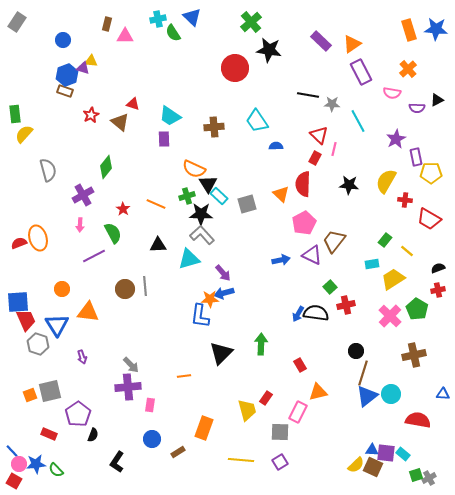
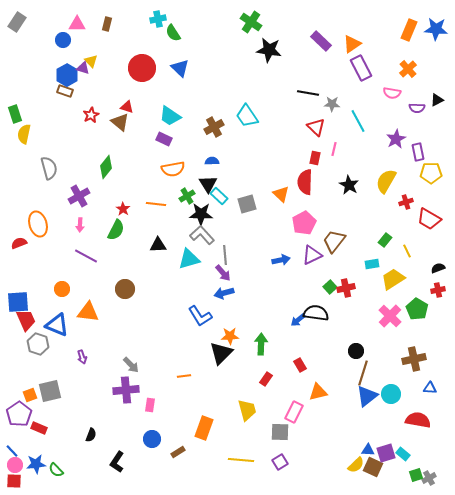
blue triangle at (192, 17): moved 12 px left, 51 px down
green cross at (251, 22): rotated 15 degrees counterclockwise
orange rectangle at (409, 30): rotated 40 degrees clockwise
pink triangle at (125, 36): moved 48 px left, 12 px up
yellow triangle at (91, 61): rotated 40 degrees clockwise
red circle at (235, 68): moved 93 px left
purple rectangle at (361, 72): moved 4 px up
blue hexagon at (67, 75): rotated 10 degrees counterclockwise
black line at (308, 95): moved 2 px up
red triangle at (133, 104): moved 6 px left, 3 px down
green rectangle at (15, 114): rotated 12 degrees counterclockwise
cyan trapezoid at (257, 121): moved 10 px left, 5 px up
brown cross at (214, 127): rotated 24 degrees counterclockwise
yellow semicircle at (24, 134): rotated 30 degrees counterclockwise
red triangle at (319, 135): moved 3 px left, 8 px up
purple rectangle at (164, 139): rotated 63 degrees counterclockwise
blue semicircle at (276, 146): moved 64 px left, 15 px down
purple rectangle at (416, 157): moved 2 px right, 5 px up
red rectangle at (315, 158): rotated 16 degrees counterclockwise
orange semicircle at (194, 169): moved 21 px left; rotated 35 degrees counterclockwise
gray semicircle at (48, 170): moved 1 px right, 2 px up
red semicircle at (303, 184): moved 2 px right, 2 px up
black star at (349, 185): rotated 24 degrees clockwise
purple cross at (83, 195): moved 4 px left, 1 px down
green cross at (187, 196): rotated 14 degrees counterclockwise
red cross at (405, 200): moved 1 px right, 2 px down; rotated 24 degrees counterclockwise
orange line at (156, 204): rotated 18 degrees counterclockwise
green semicircle at (113, 233): moved 3 px right, 3 px up; rotated 55 degrees clockwise
orange ellipse at (38, 238): moved 14 px up
yellow line at (407, 251): rotated 24 degrees clockwise
purple triangle at (312, 255): rotated 50 degrees counterclockwise
purple line at (94, 256): moved 8 px left; rotated 55 degrees clockwise
gray line at (145, 286): moved 80 px right, 31 px up
orange star at (210, 299): moved 20 px right, 37 px down
red cross at (346, 305): moved 17 px up
blue arrow at (298, 314): moved 6 px down; rotated 21 degrees clockwise
blue L-shape at (200, 316): rotated 40 degrees counterclockwise
blue triangle at (57, 325): rotated 35 degrees counterclockwise
brown cross at (414, 355): moved 4 px down
purple cross at (128, 387): moved 2 px left, 3 px down
blue triangle at (443, 394): moved 13 px left, 6 px up
red rectangle at (266, 398): moved 19 px up
pink rectangle at (298, 412): moved 4 px left
purple pentagon at (78, 414): moved 59 px left
red rectangle at (49, 434): moved 10 px left, 6 px up
black semicircle at (93, 435): moved 2 px left
blue triangle at (372, 450): moved 4 px left
purple square at (386, 453): rotated 24 degrees counterclockwise
pink circle at (19, 464): moved 4 px left, 1 px down
red square at (14, 481): rotated 28 degrees counterclockwise
